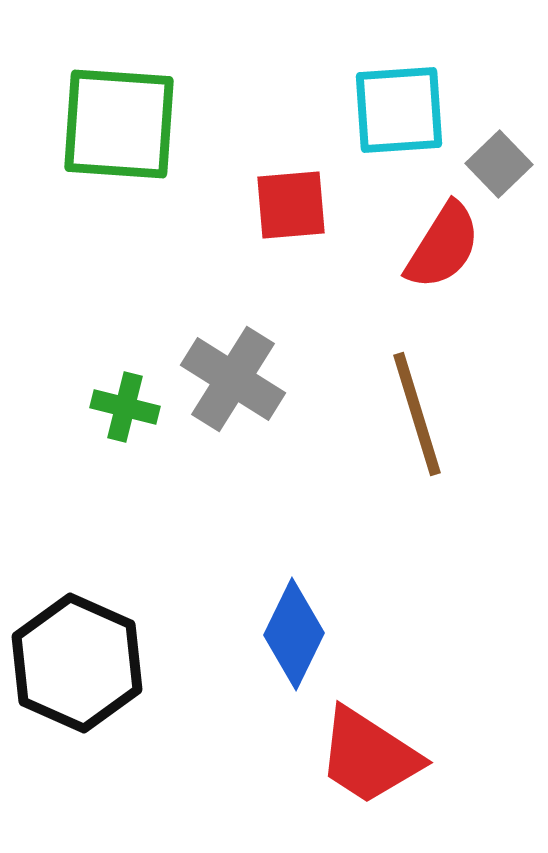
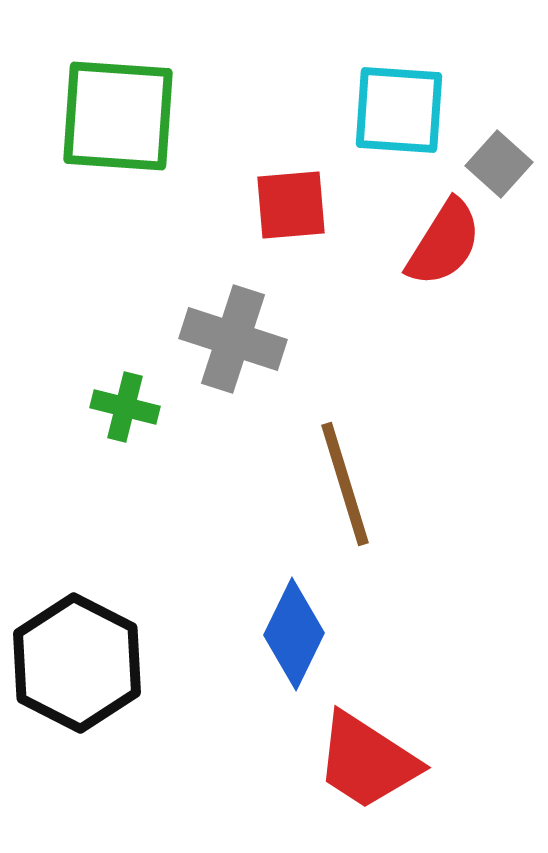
cyan square: rotated 8 degrees clockwise
green square: moved 1 px left, 8 px up
gray square: rotated 4 degrees counterclockwise
red semicircle: moved 1 px right, 3 px up
gray cross: moved 40 px up; rotated 14 degrees counterclockwise
brown line: moved 72 px left, 70 px down
black hexagon: rotated 3 degrees clockwise
red trapezoid: moved 2 px left, 5 px down
